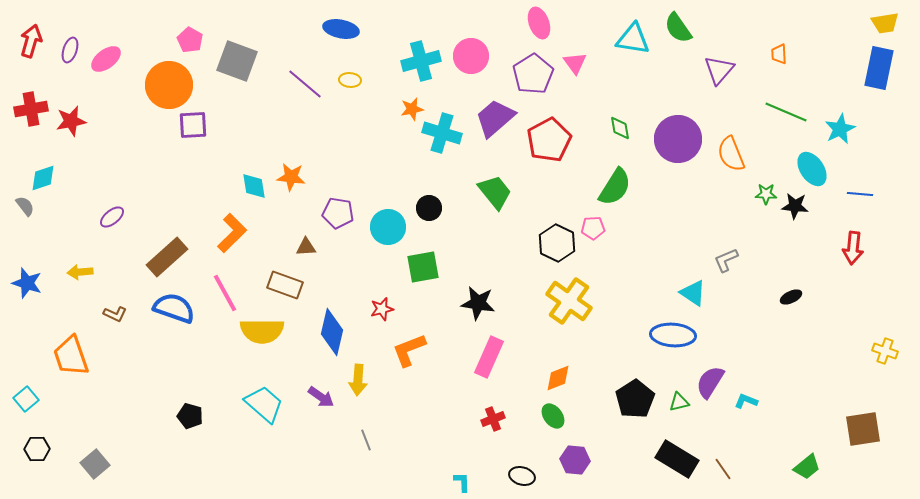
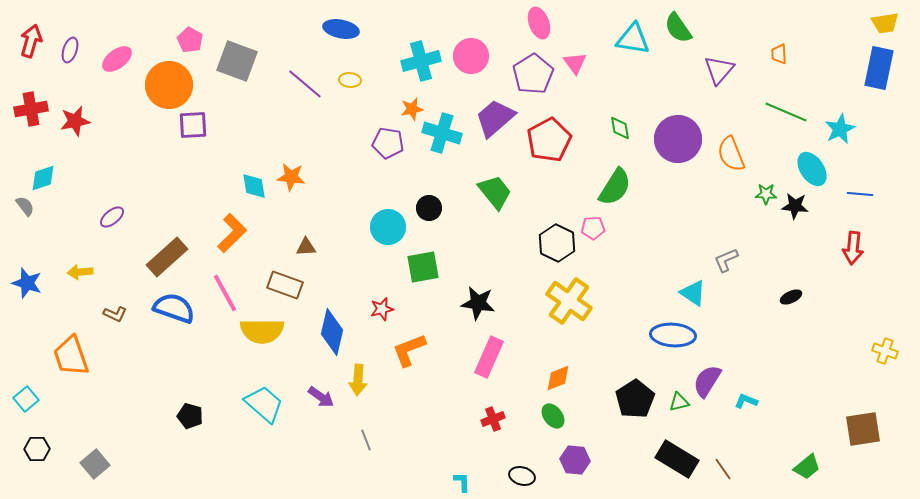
pink ellipse at (106, 59): moved 11 px right
red star at (71, 121): moved 4 px right
purple pentagon at (338, 213): moved 50 px right, 70 px up
purple semicircle at (710, 382): moved 3 px left, 1 px up
